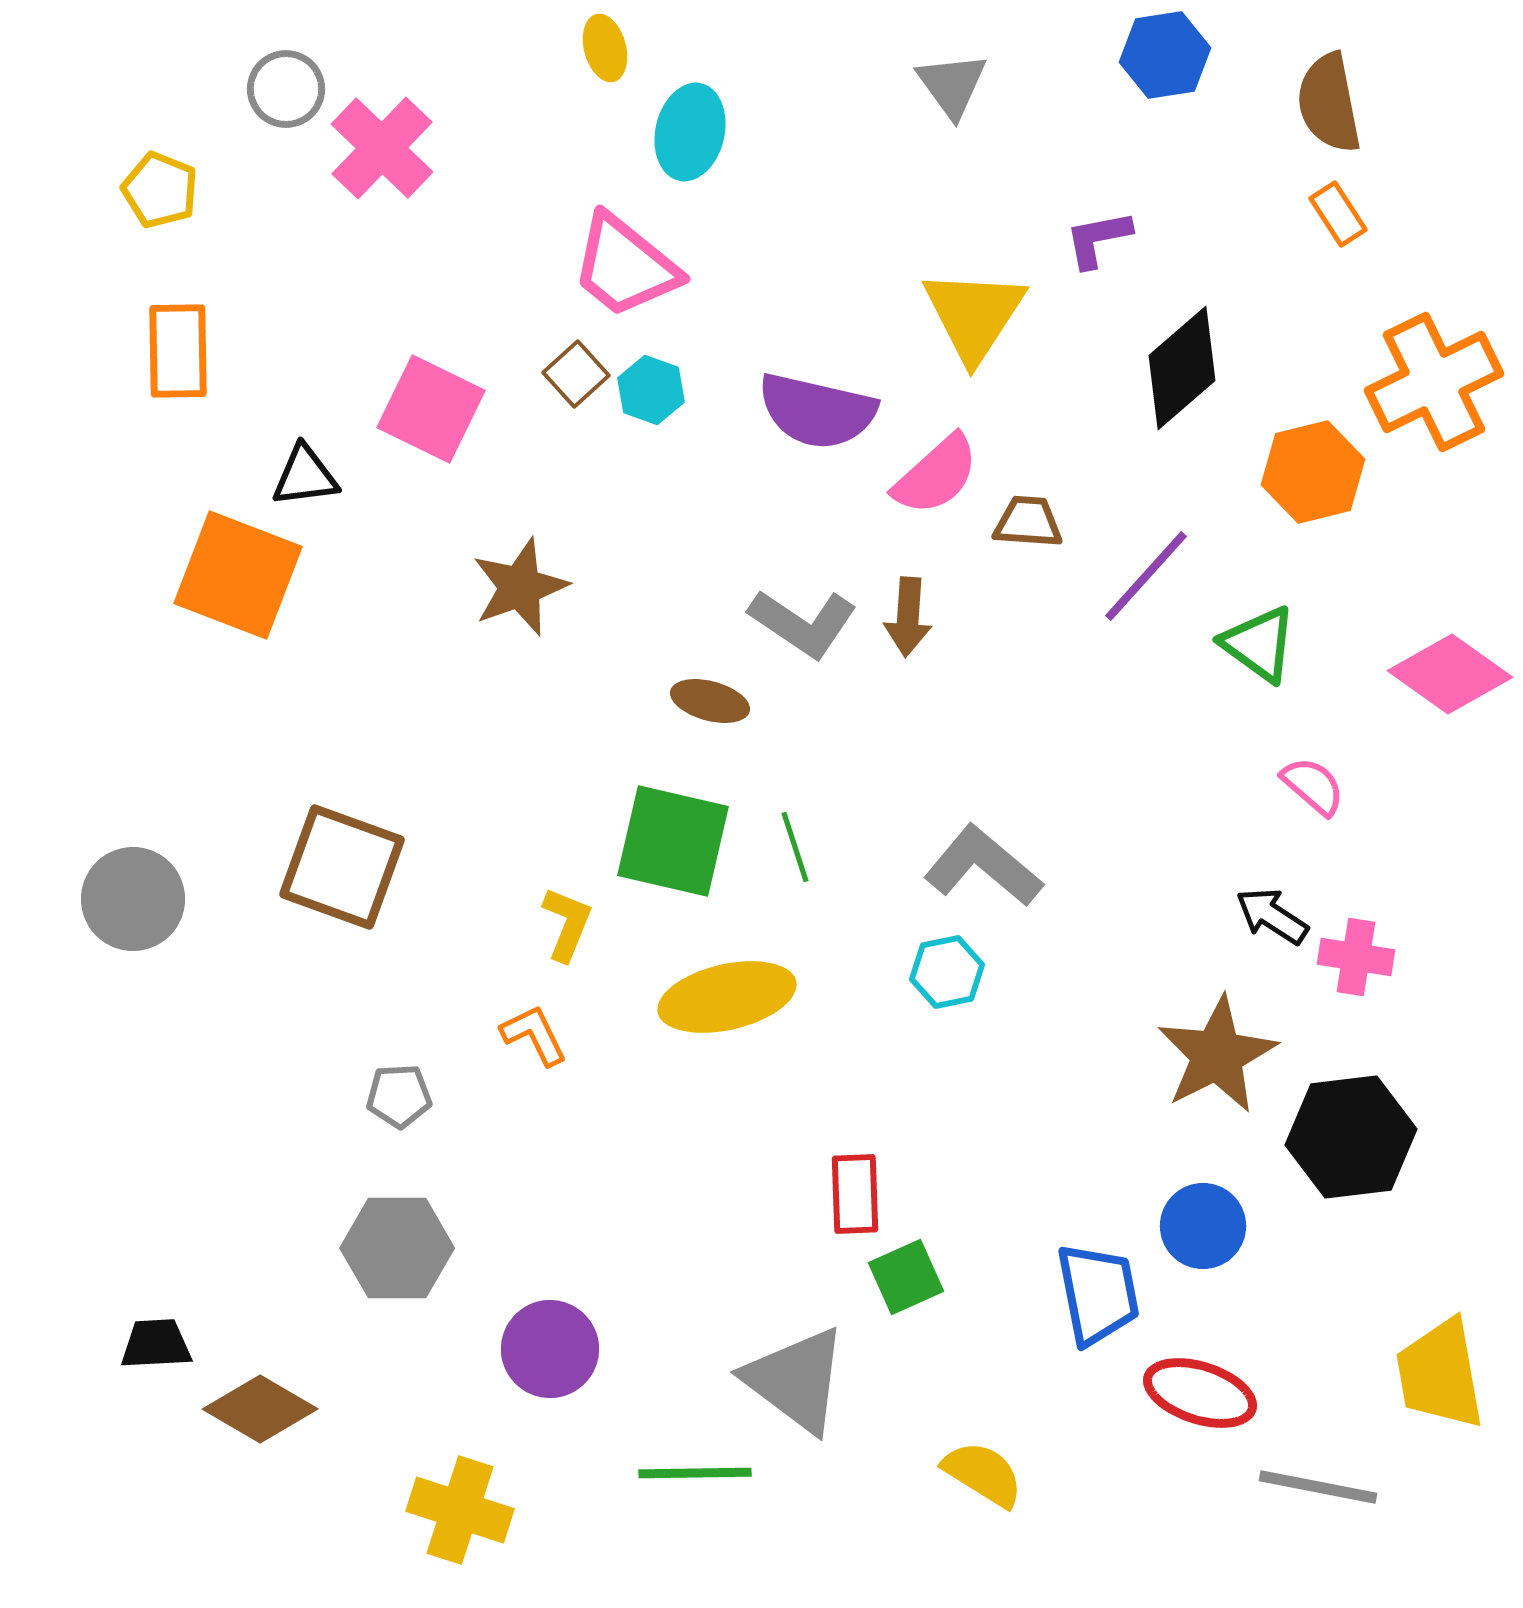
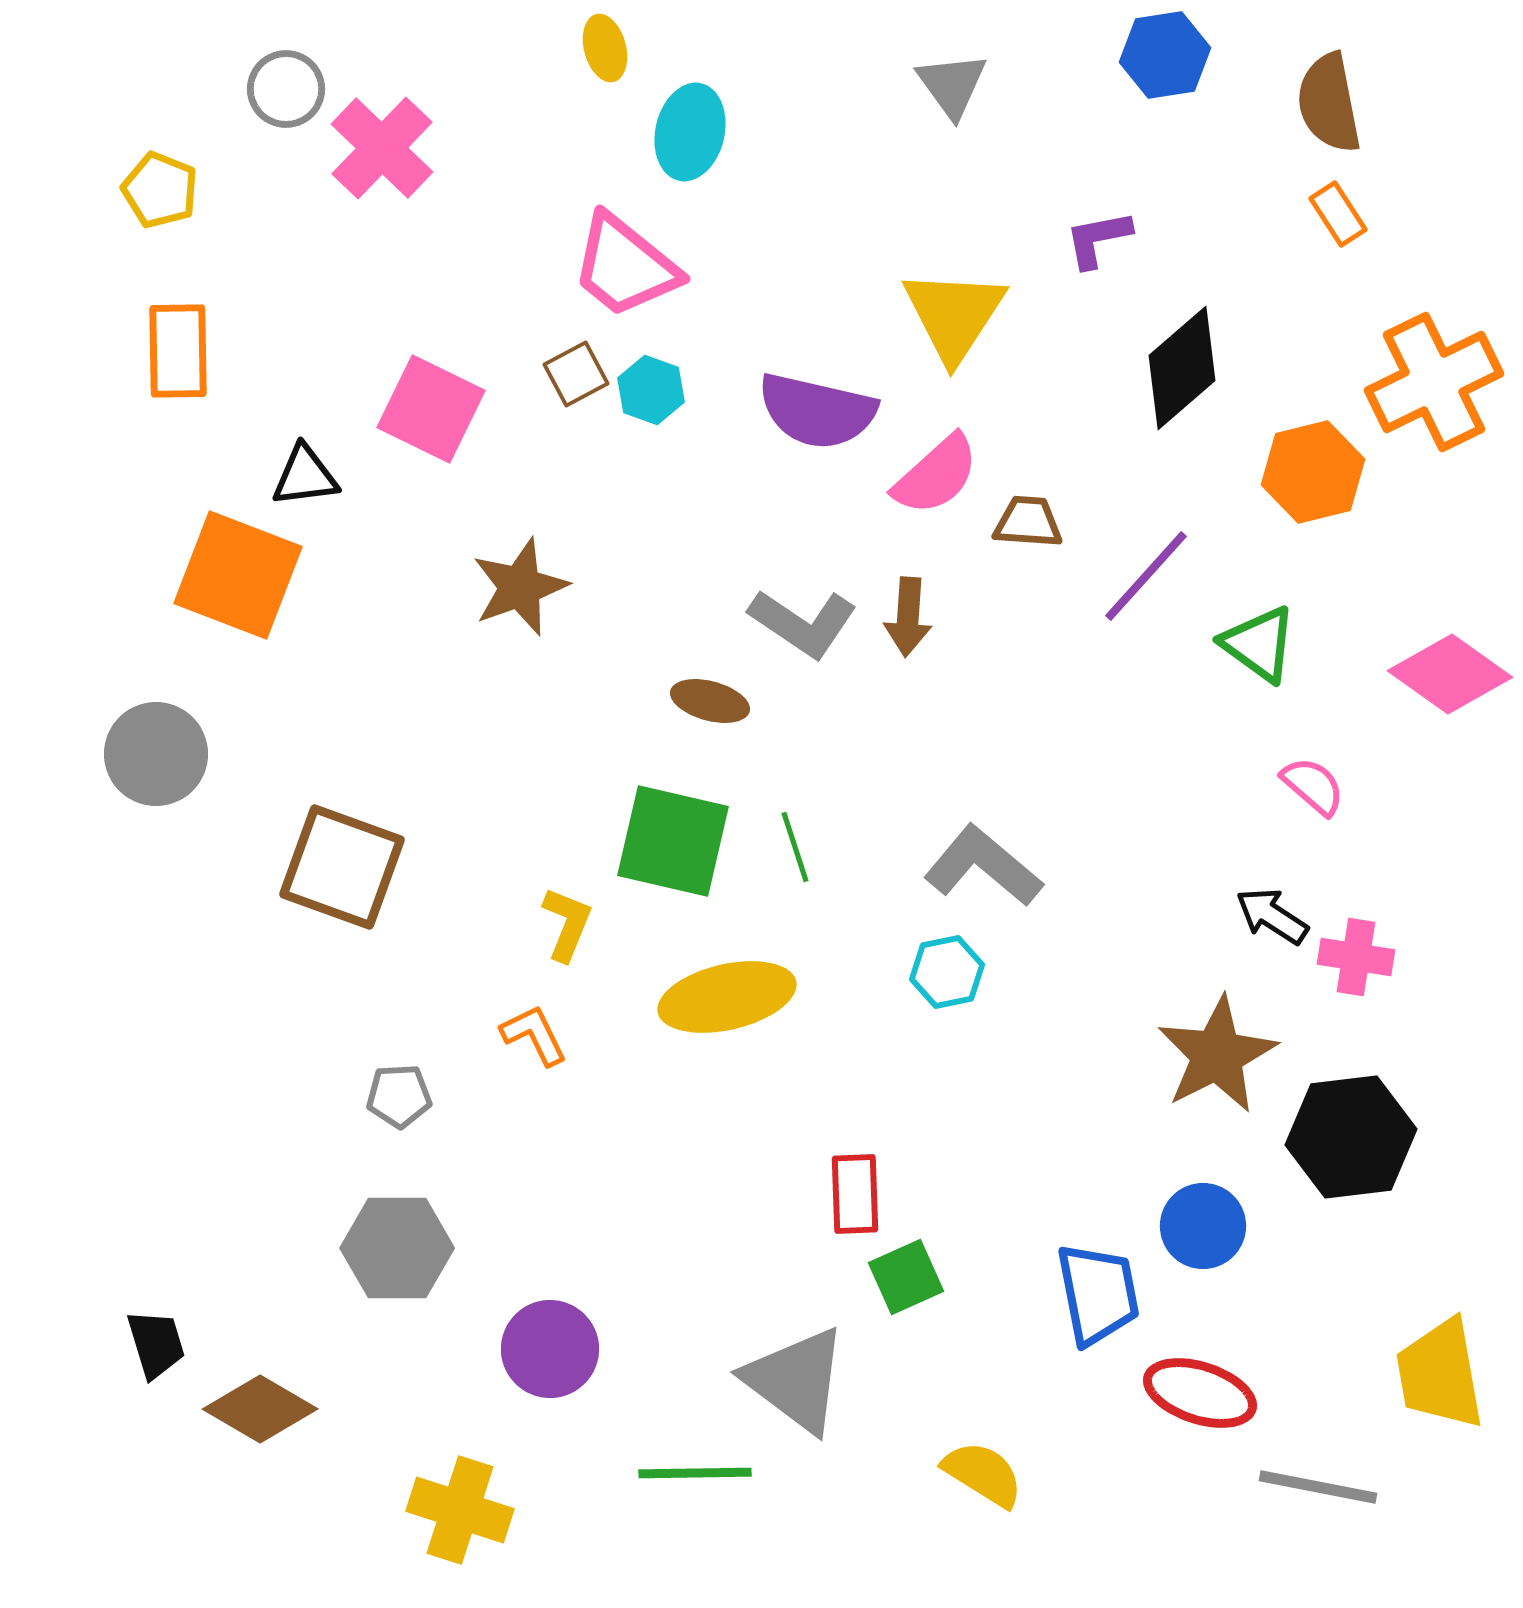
yellow triangle at (974, 315): moved 20 px left
brown square at (576, 374): rotated 14 degrees clockwise
gray circle at (133, 899): moved 23 px right, 145 px up
black trapezoid at (156, 1344): rotated 76 degrees clockwise
